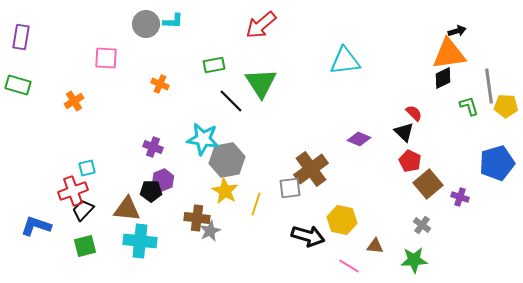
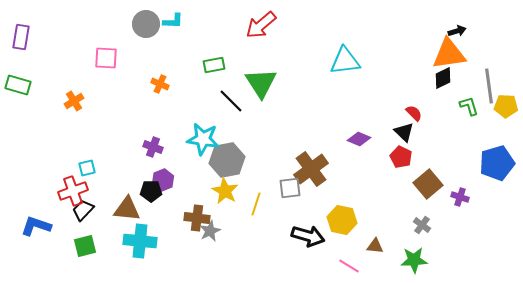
red pentagon at (410, 161): moved 9 px left, 4 px up
